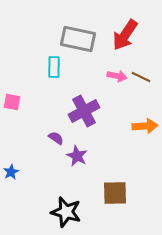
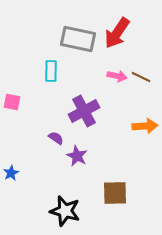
red arrow: moved 8 px left, 2 px up
cyan rectangle: moved 3 px left, 4 px down
blue star: moved 1 px down
black star: moved 1 px left, 1 px up
